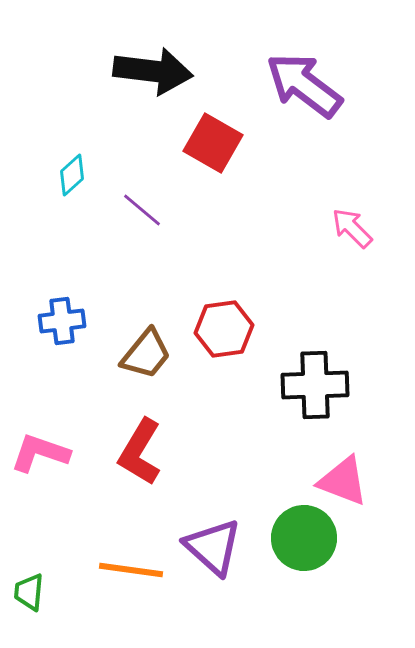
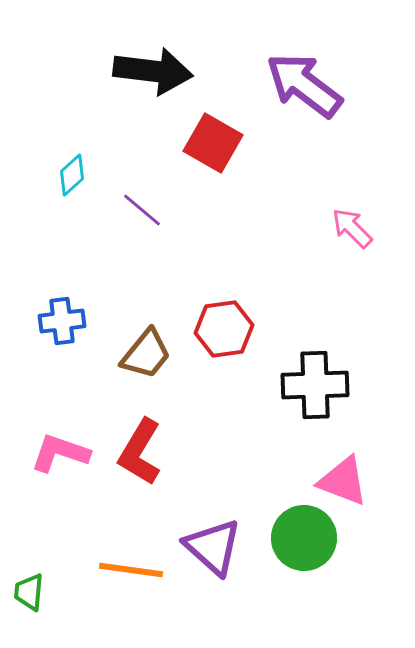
pink L-shape: moved 20 px right
